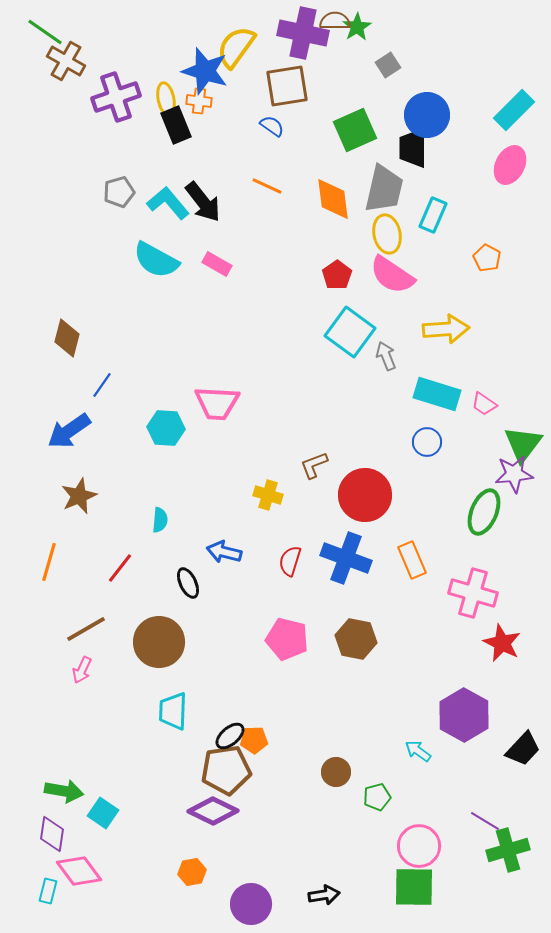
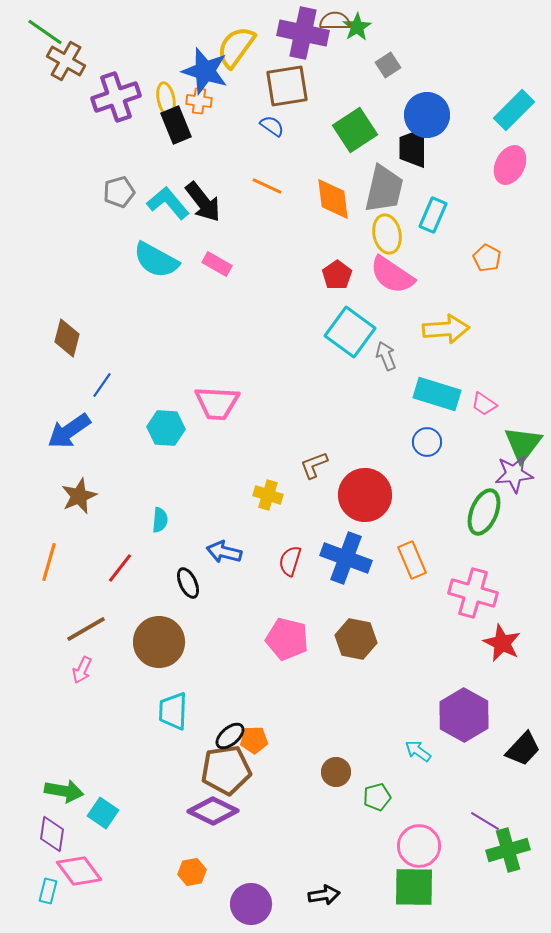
green square at (355, 130): rotated 9 degrees counterclockwise
